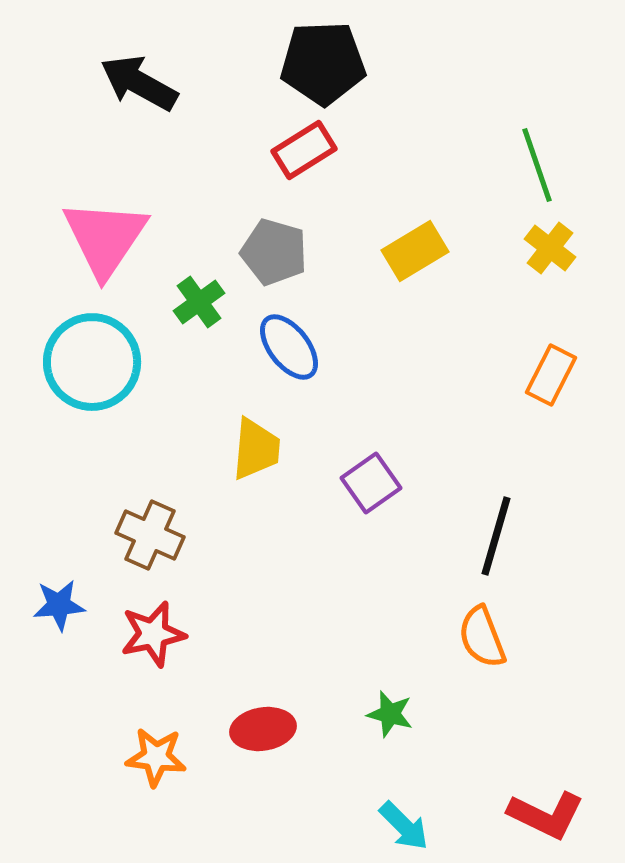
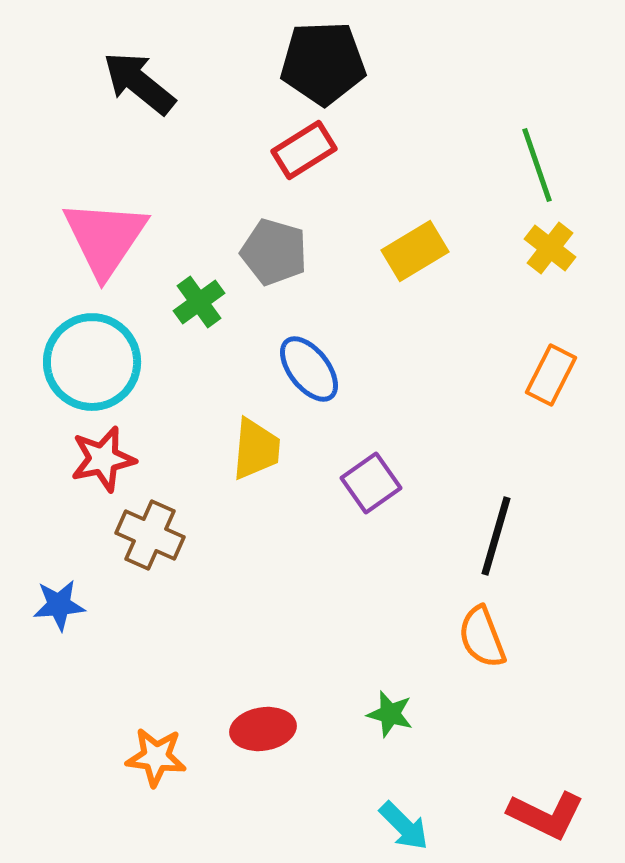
black arrow: rotated 10 degrees clockwise
blue ellipse: moved 20 px right, 22 px down
red star: moved 50 px left, 175 px up
